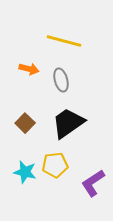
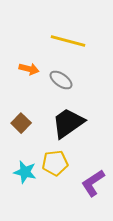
yellow line: moved 4 px right
gray ellipse: rotated 40 degrees counterclockwise
brown square: moved 4 px left
yellow pentagon: moved 2 px up
